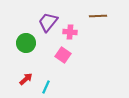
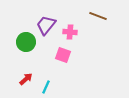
brown line: rotated 24 degrees clockwise
purple trapezoid: moved 2 px left, 3 px down
green circle: moved 1 px up
pink square: rotated 14 degrees counterclockwise
